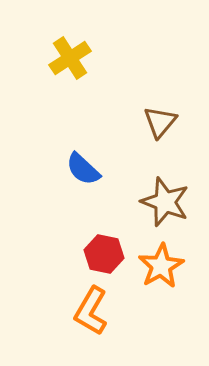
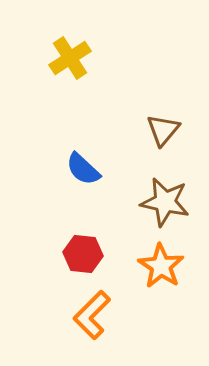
brown triangle: moved 3 px right, 8 px down
brown star: rotated 9 degrees counterclockwise
red hexagon: moved 21 px left; rotated 6 degrees counterclockwise
orange star: rotated 9 degrees counterclockwise
orange L-shape: moved 1 px right, 4 px down; rotated 15 degrees clockwise
